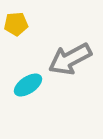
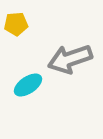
gray arrow: rotated 9 degrees clockwise
